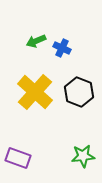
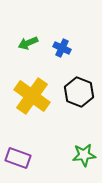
green arrow: moved 8 px left, 2 px down
yellow cross: moved 3 px left, 4 px down; rotated 6 degrees counterclockwise
green star: moved 1 px right, 1 px up
